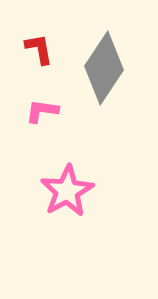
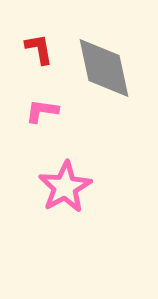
gray diamond: rotated 46 degrees counterclockwise
pink star: moved 2 px left, 4 px up
